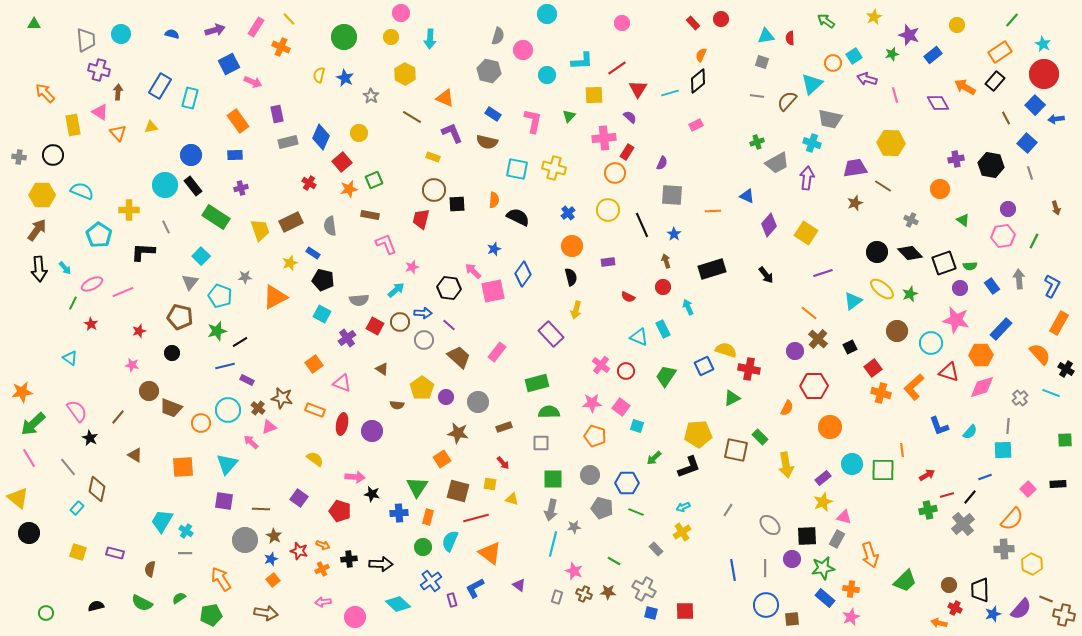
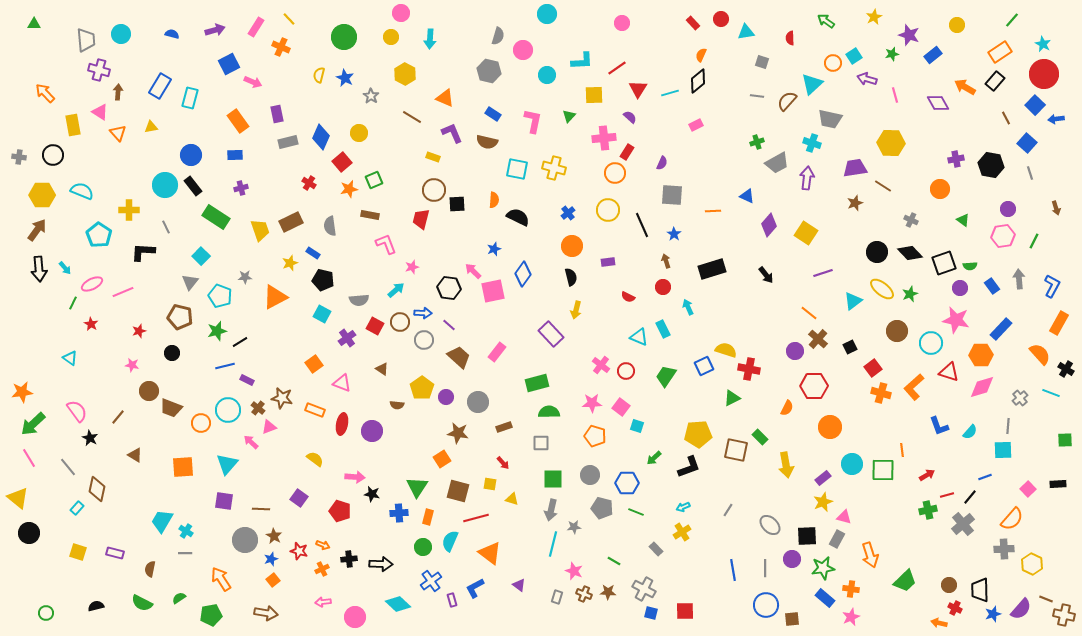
cyan triangle at (766, 36): moved 20 px left, 4 px up
